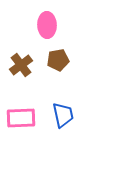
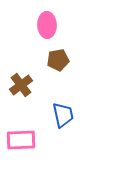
brown cross: moved 20 px down
pink rectangle: moved 22 px down
